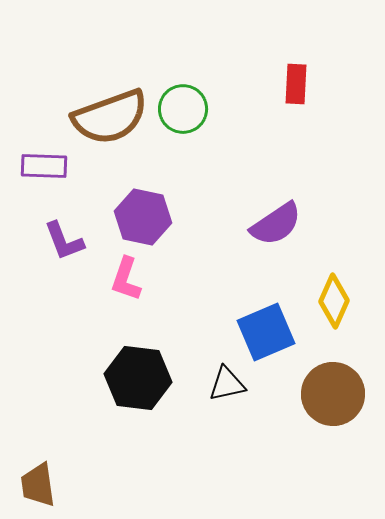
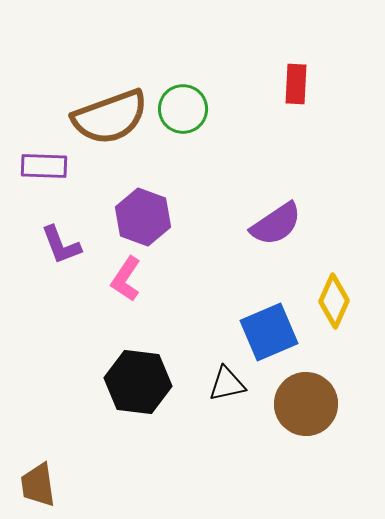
purple hexagon: rotated 8 degrees clockwise
purple L-shape: moved 3 px left, 4 px down
pink L-shape: rotated 15 degrees clockwise
blue square: moved 3 px right
black hexagon: moved 4 px down
brown circle: moved 27 px left, 10 px down
